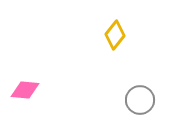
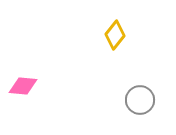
pink diamond: moved 2 px left, 4 px up
